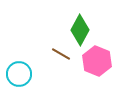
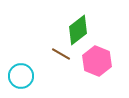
green diamond: moved 2 px left; rotated 24 degrees clockwise
cyan circle: moved 2 px right, 2 px down
